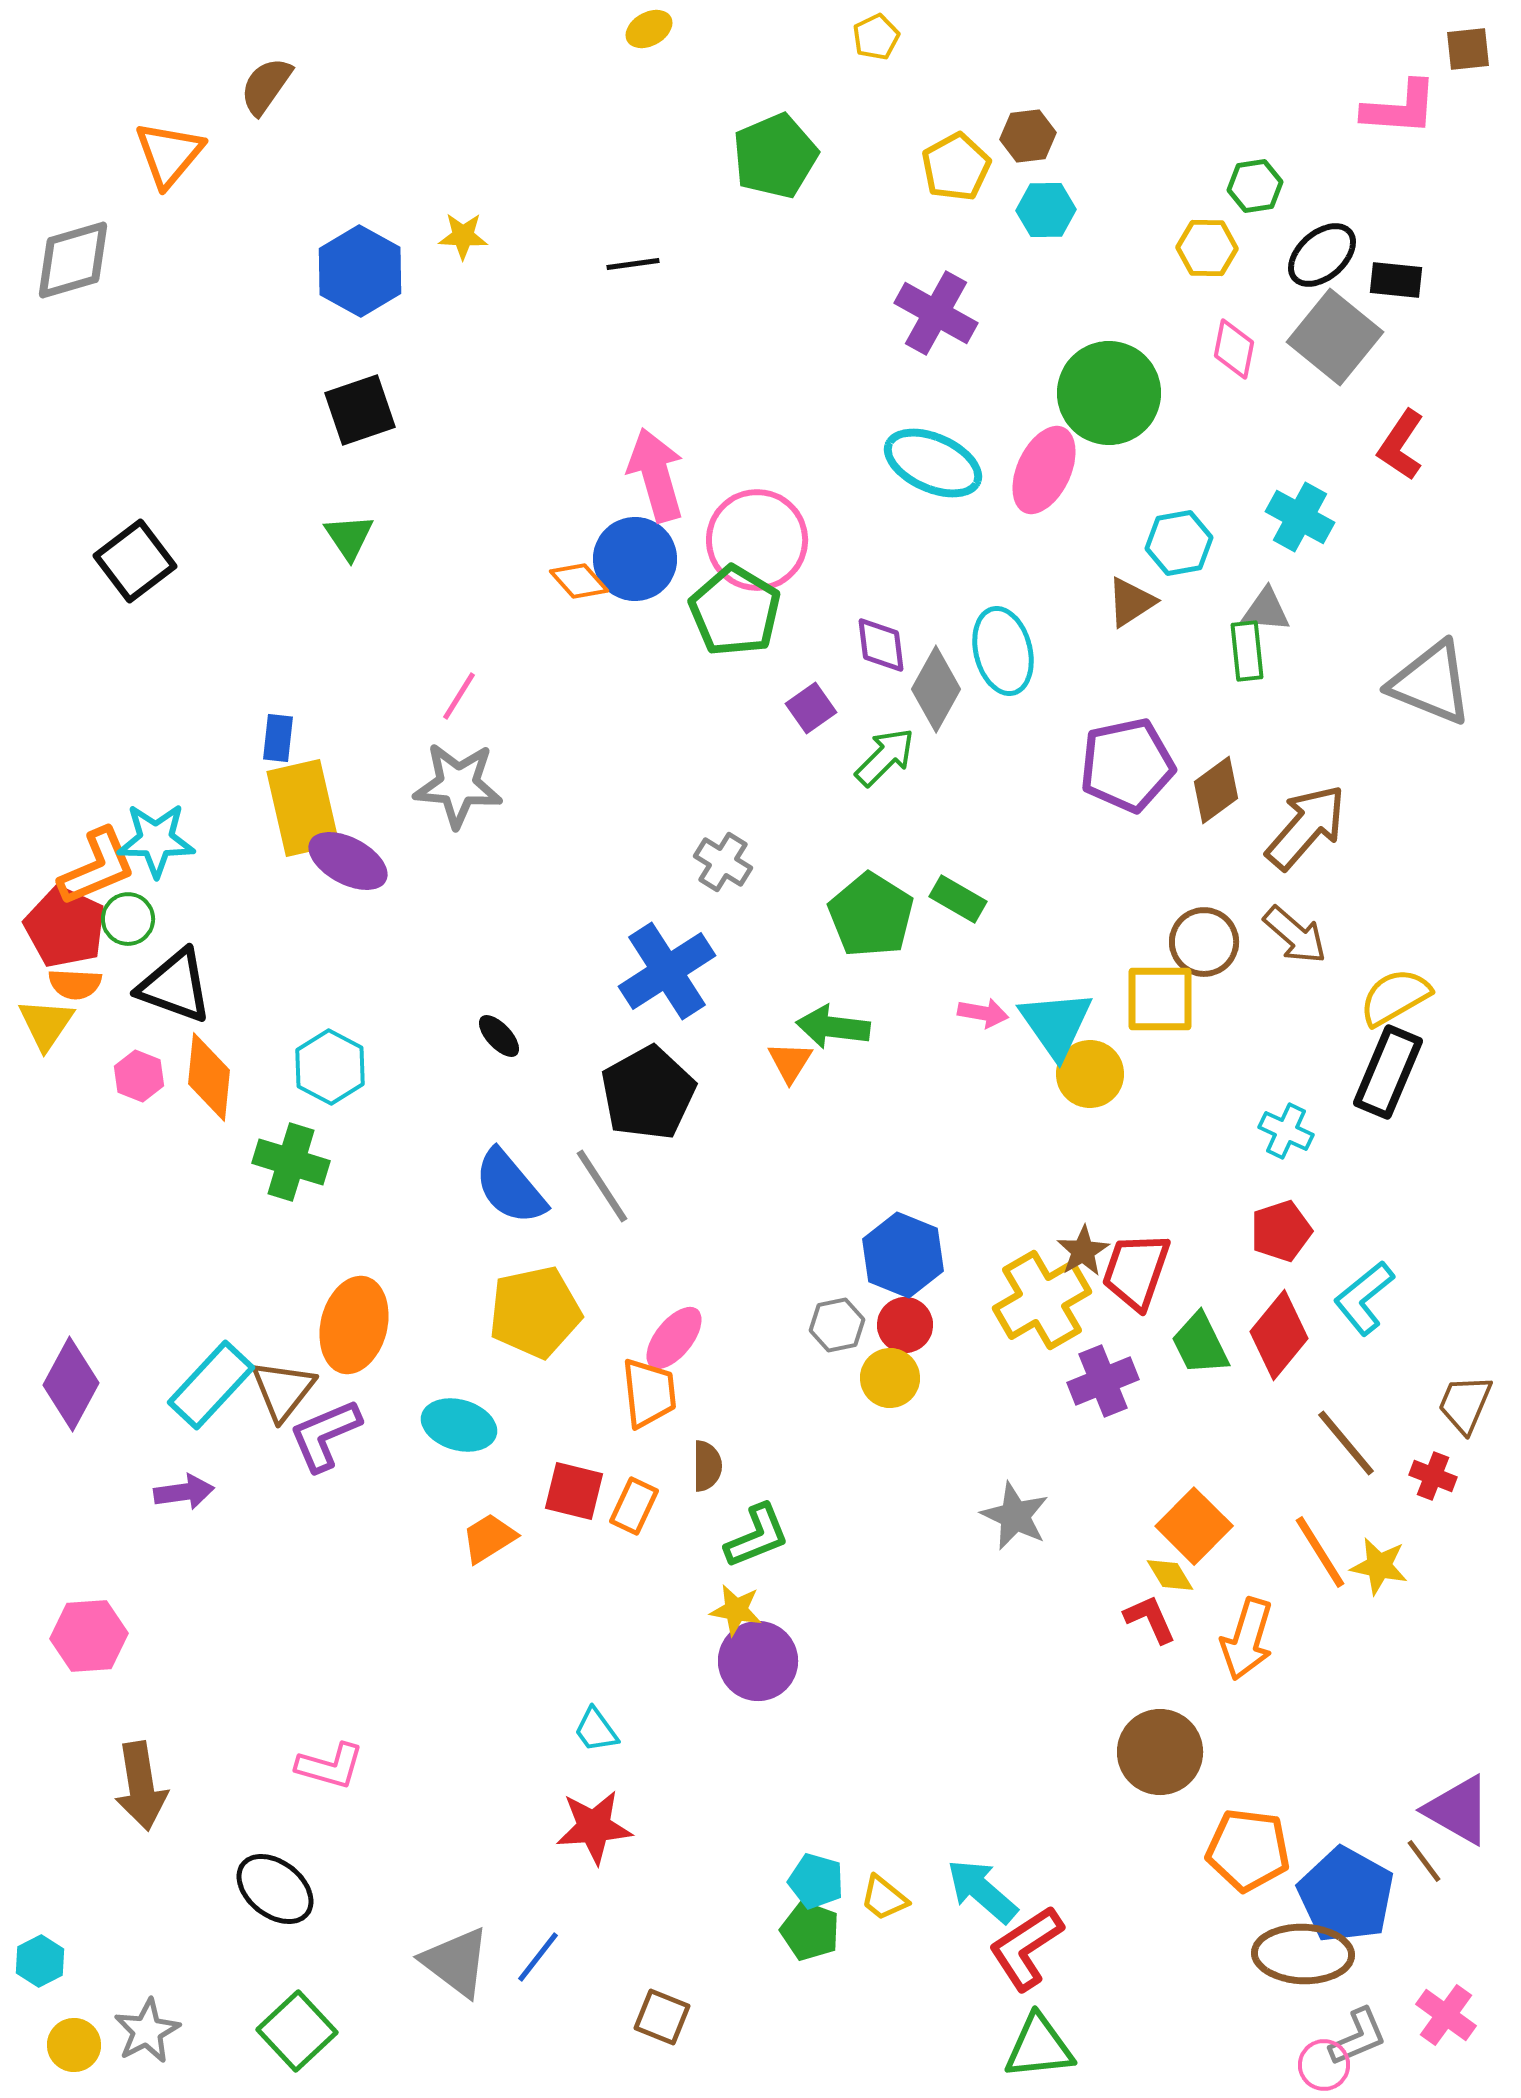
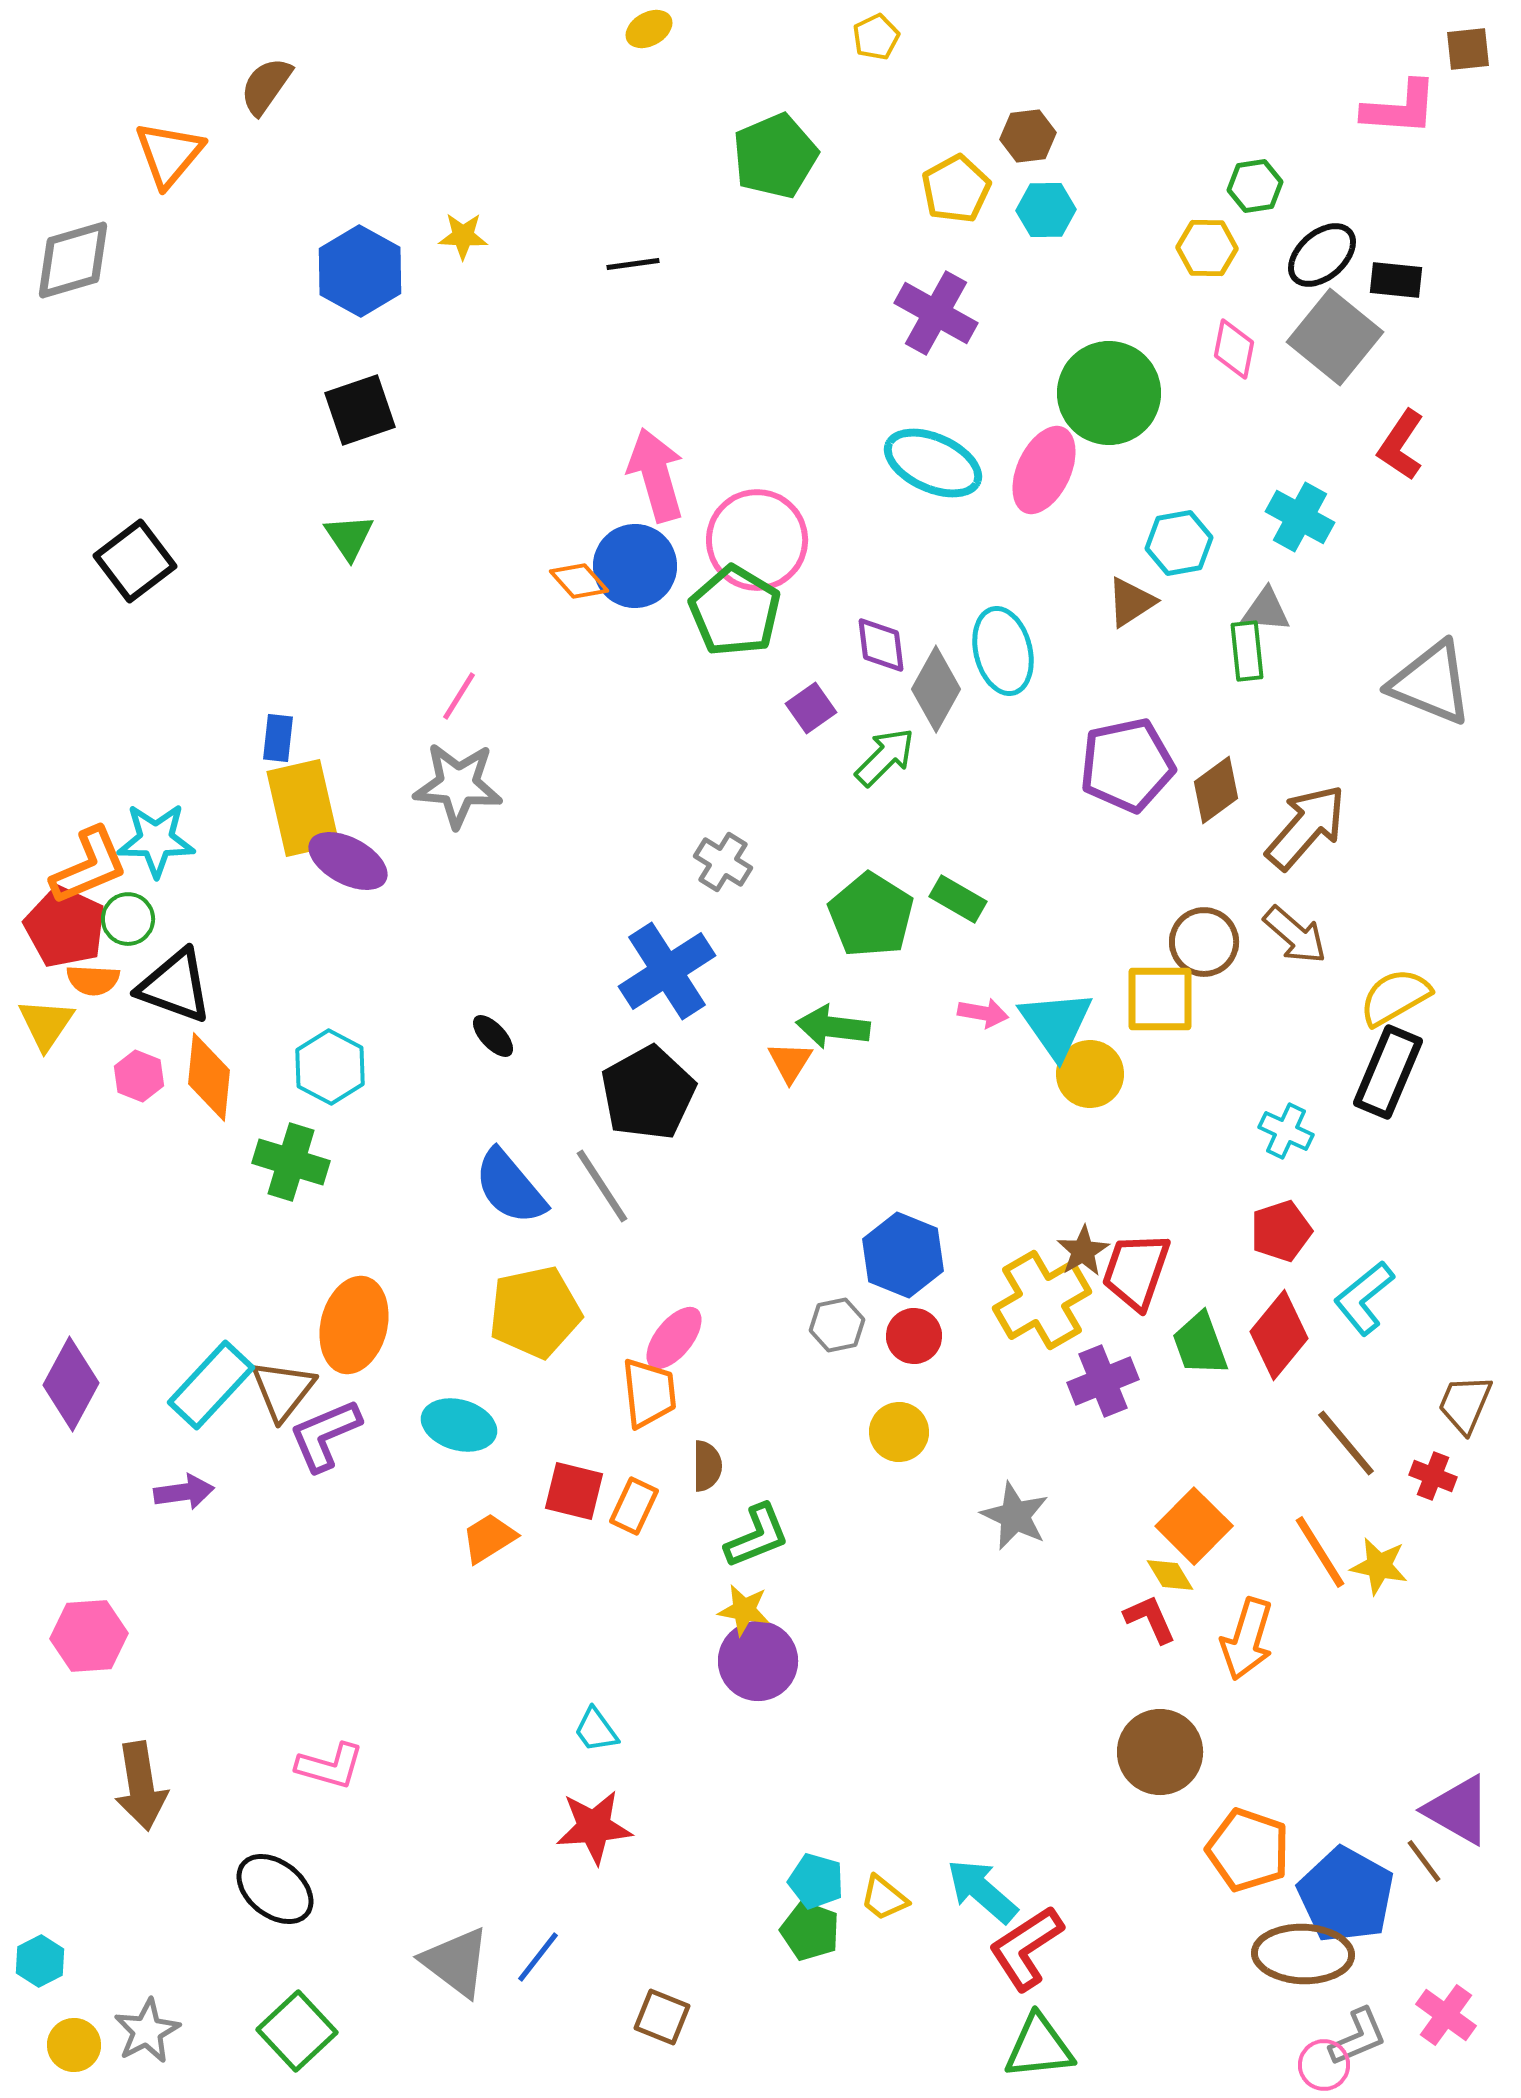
yellow pentagon at (956, 167): moved 22 px down
blue circle at (635, 559): moved 7 px down
orange L-shape at (97, 867): moved 8 px left, 1 px up
orange semicircle at (75, 984): moved 18 px right, 4 px up
black ellipse at (499, 1036): moved 6 px left
red circle at (905, 1325): moved 9 px right, 11 px down
green trapezoid at (1200, 1344): rotated 6 degrees clockwise
yellow circle at (890, 1378): moved 9 px right, 54 px down
yellow star at (736, 1610): moved 8 px right
orange pentagon at (1248, 1850): rotated 12 degrees clockwise
